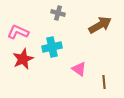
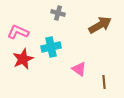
cyan cross: moved 1 px left
